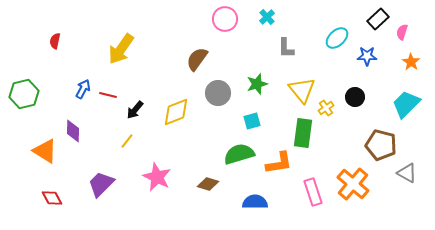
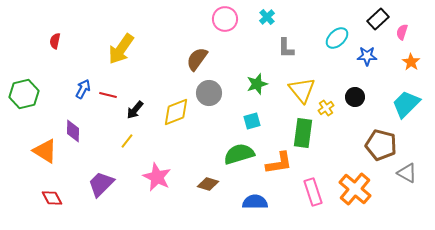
gray circle: moved 9 px left
orange cross: moved 2 px right, 5 px down
